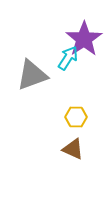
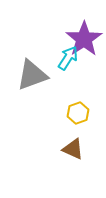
yellow hexagon: moved 2 px right, 4 px up; rotated 20 degrees counterclockwise
